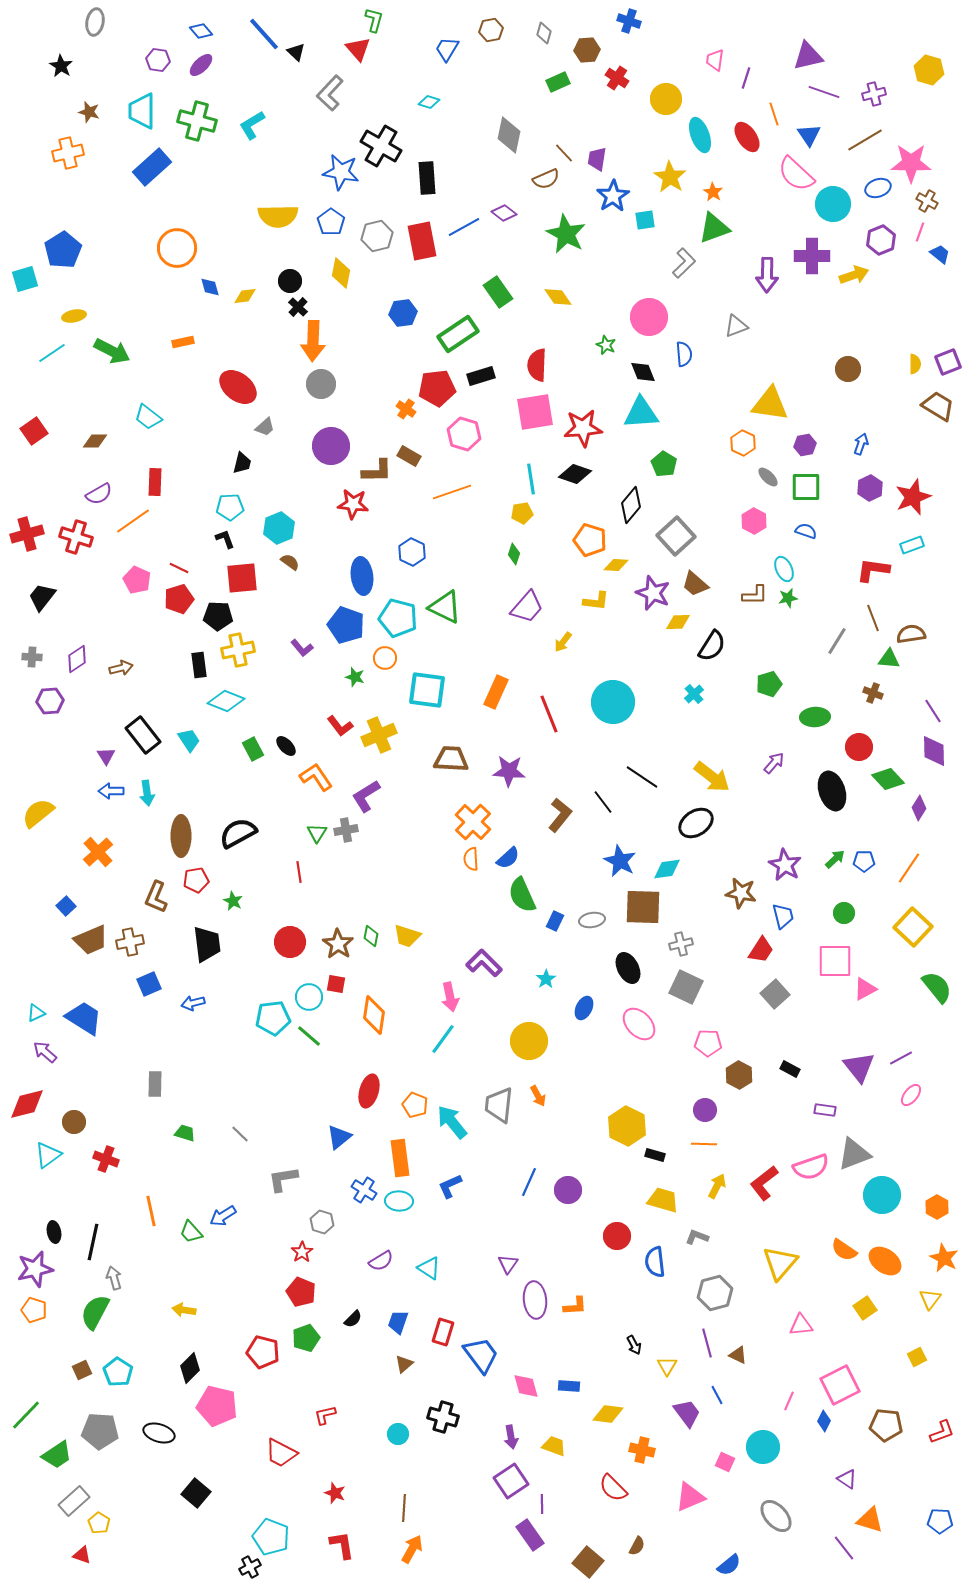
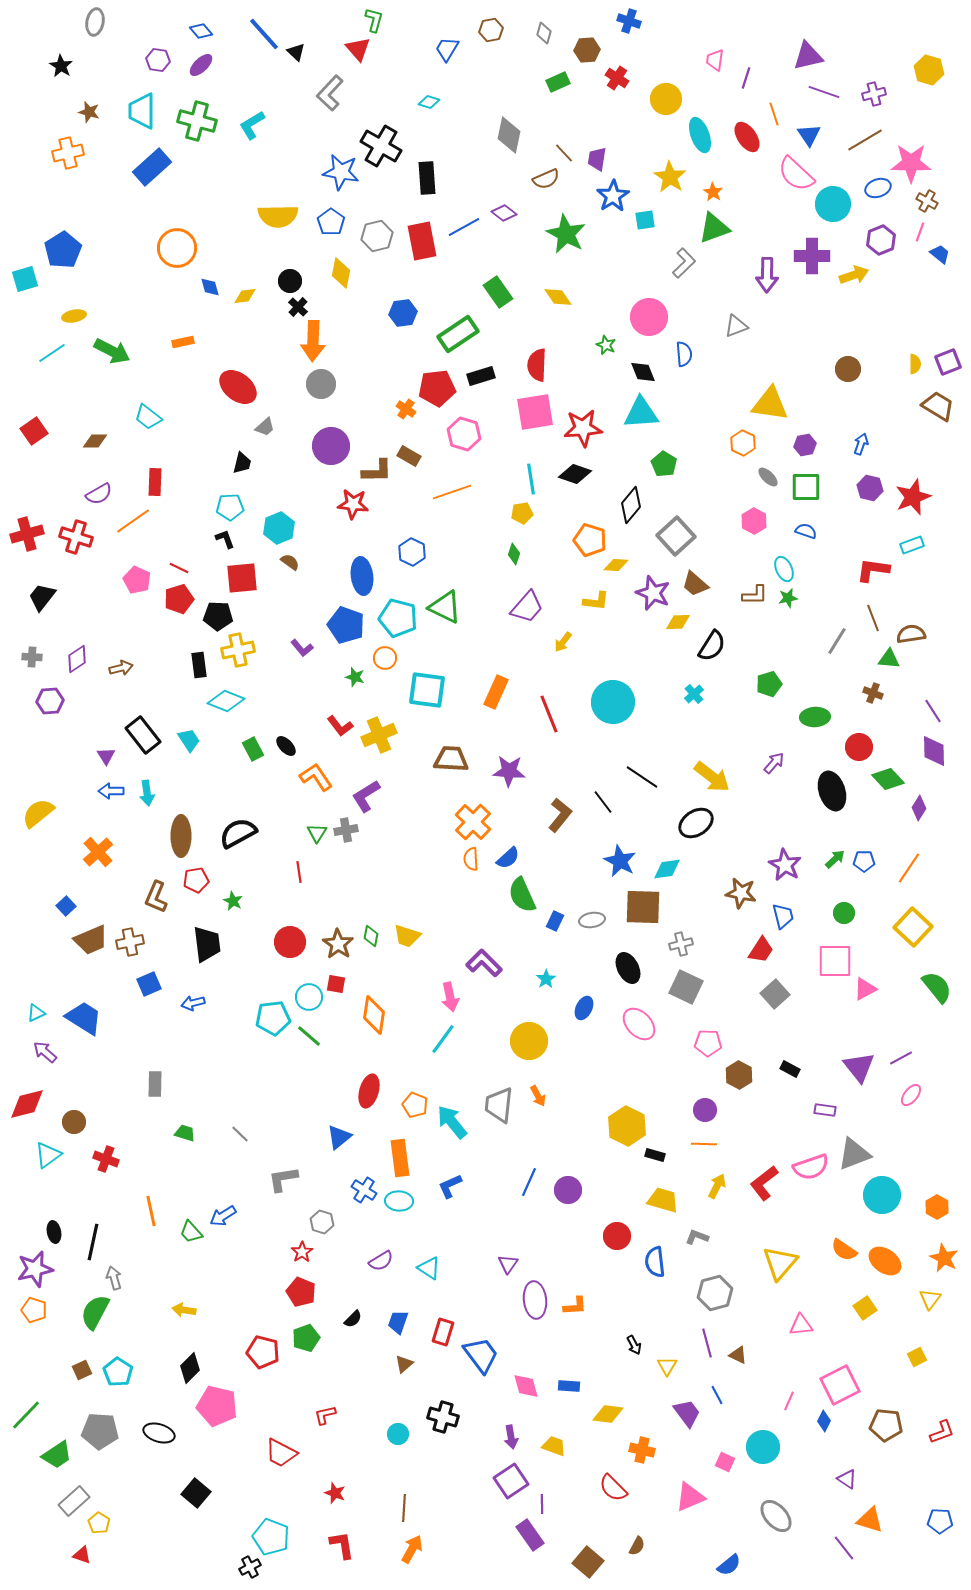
purple hexagon at (870, 488): rotated 20 degrees counterclockwise
